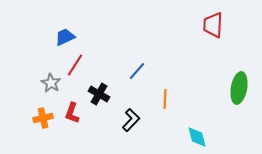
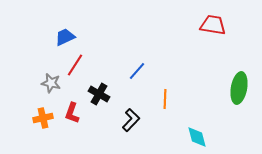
red trapezoid: rotated 96 degrees clockwise
gray star: rotated 18 degrees counterclockwise
